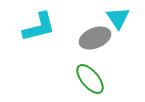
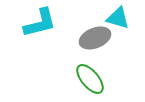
cyan triangle: rotated 40 degrees counterclockwise
cyan L-shape: moved 1 px right, 4 px up
